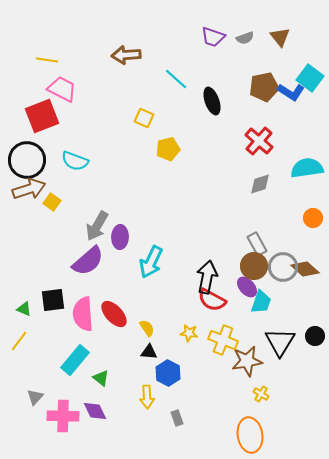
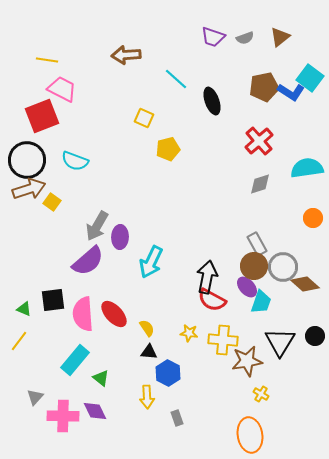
brown triangle at (280, 37): rotated 30 degrees clockwise
red cross at (259, 141): rotated 8 degrees clockwise
brown diamond at (305, 269): moved 15 px down
yellow cross at (223, 340): rotated 16 degrees counterclockwise
